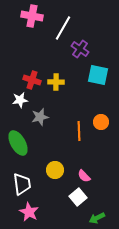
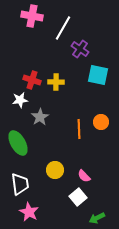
gray star: rotated 18 degrees counterclockwise
orange line: moved 2 px up
white trapezoid: moved 2 px left
